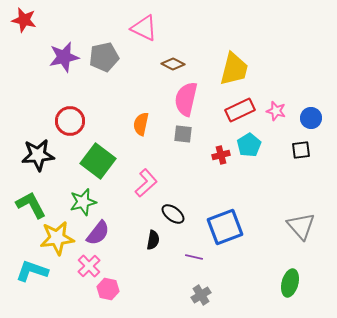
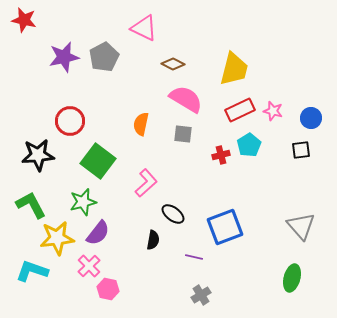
gray pentagon: rotated 16 degrees counterclockwise
pink semicircle: rotated 108 degrees clockwise
pink star: moved 3 px left
green ellipse: moved 2 px right, 5 px up
